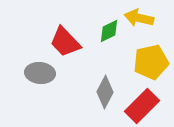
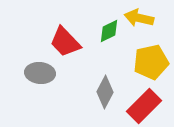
red rectangle: moved 2 px right
